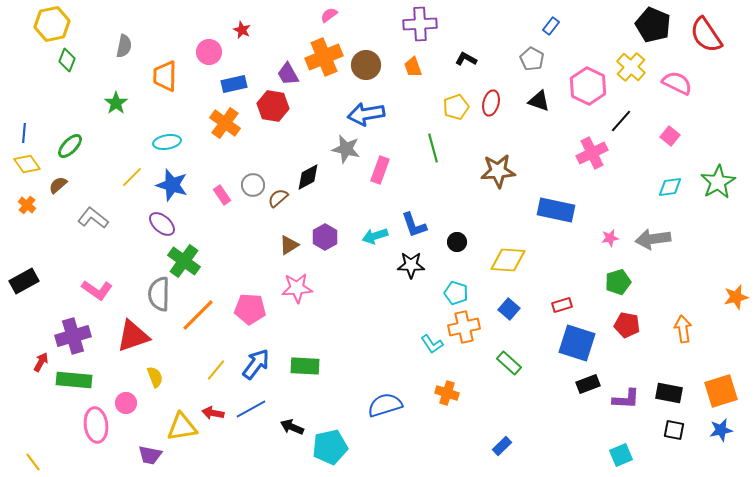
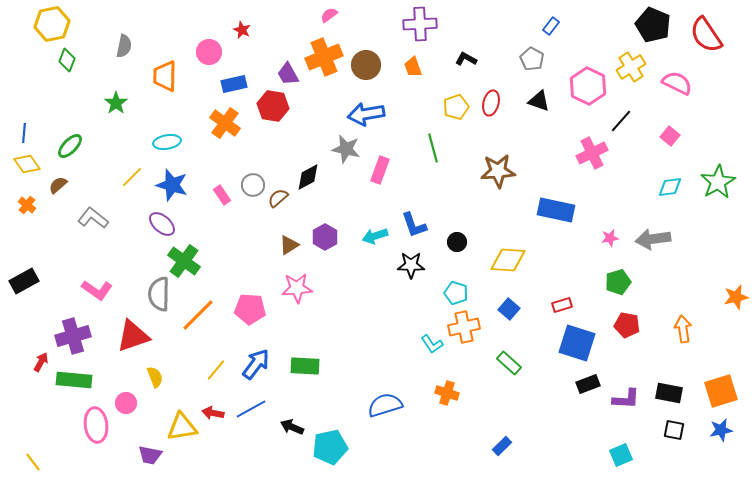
yellow cross at (631, 67): rotated 16 degrees clockwise
